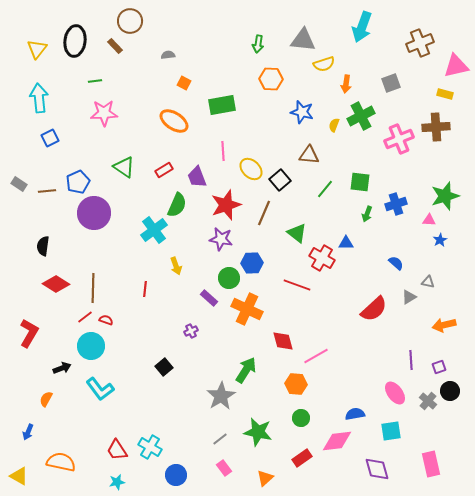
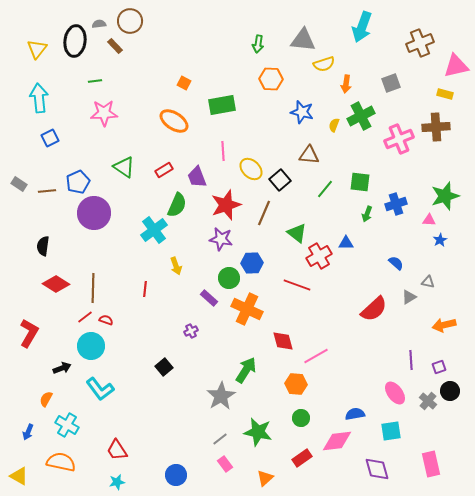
gray semicircle at (168, 55): moved 69 px left, 31 px up
red cross at (322, 258): moved 3 px left, 2 px up; rotated 30 degrees clockwise
cyan cross at (150, 447): moved 83 px left, 22 px up
pink rectangle at (224, 468): moved 1 px right, 4 px up
